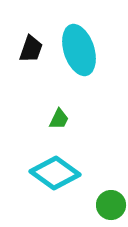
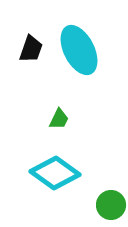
cyan ellipse: rotated 9 degrees counterclockwise
